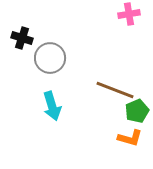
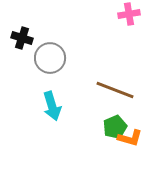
green pentagon: moved 22 px left, 16 px down
